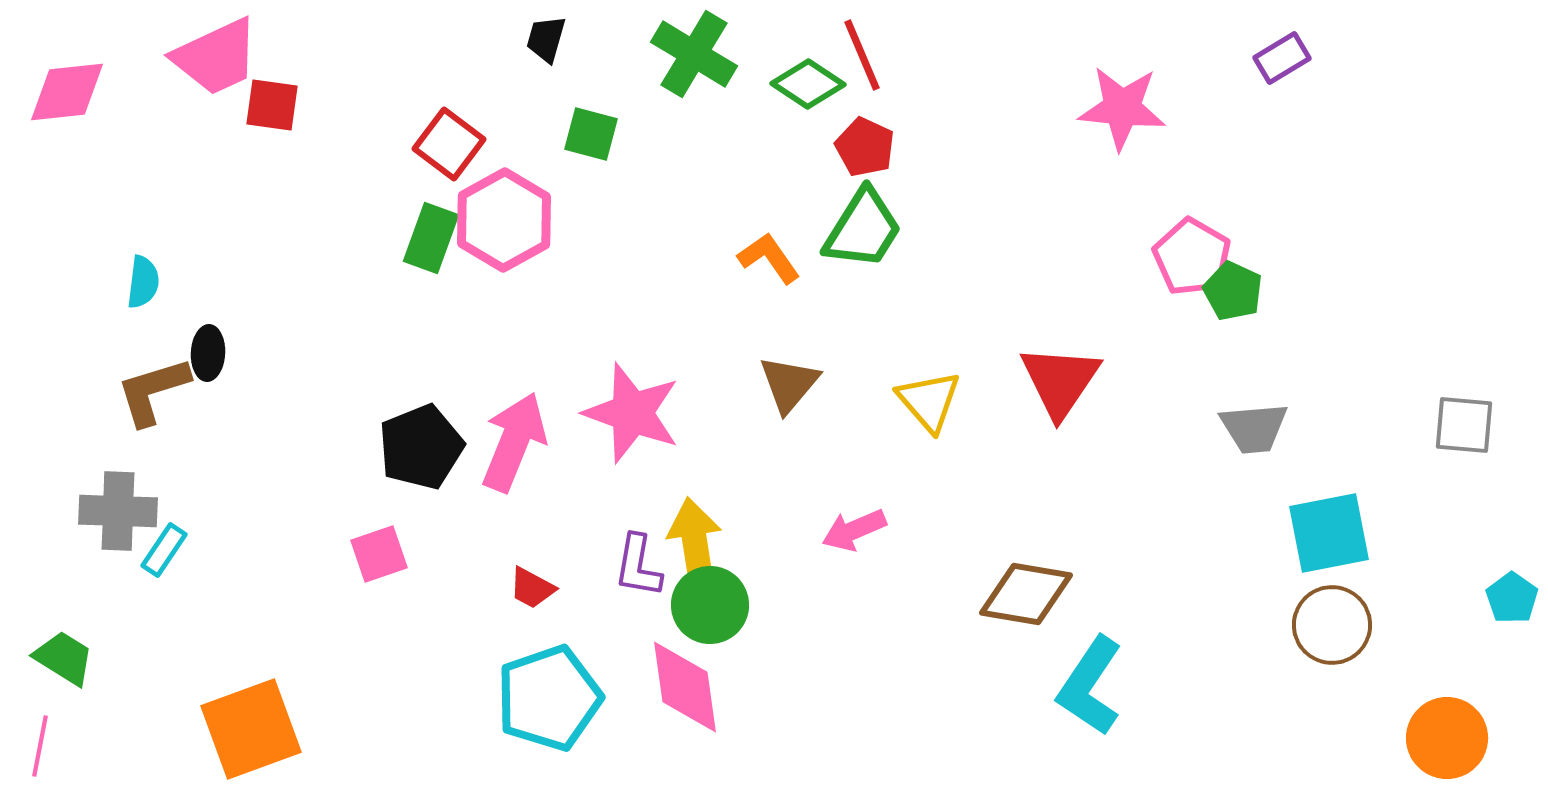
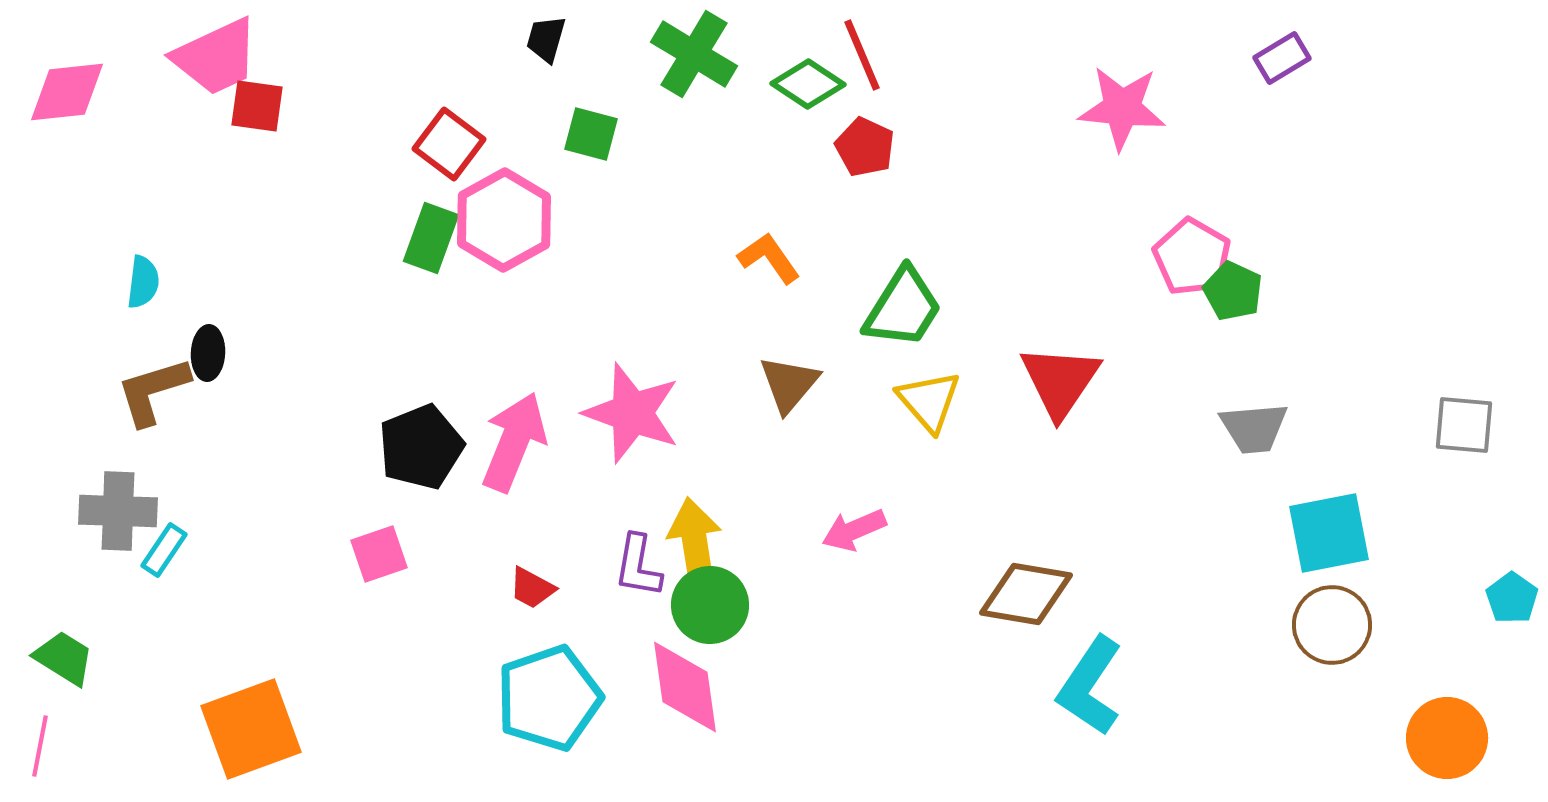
red square at (272, 105): moved 15 px left, 1 px down
green trapezoid at (863, 229): moved 40 px right, 79 px down
